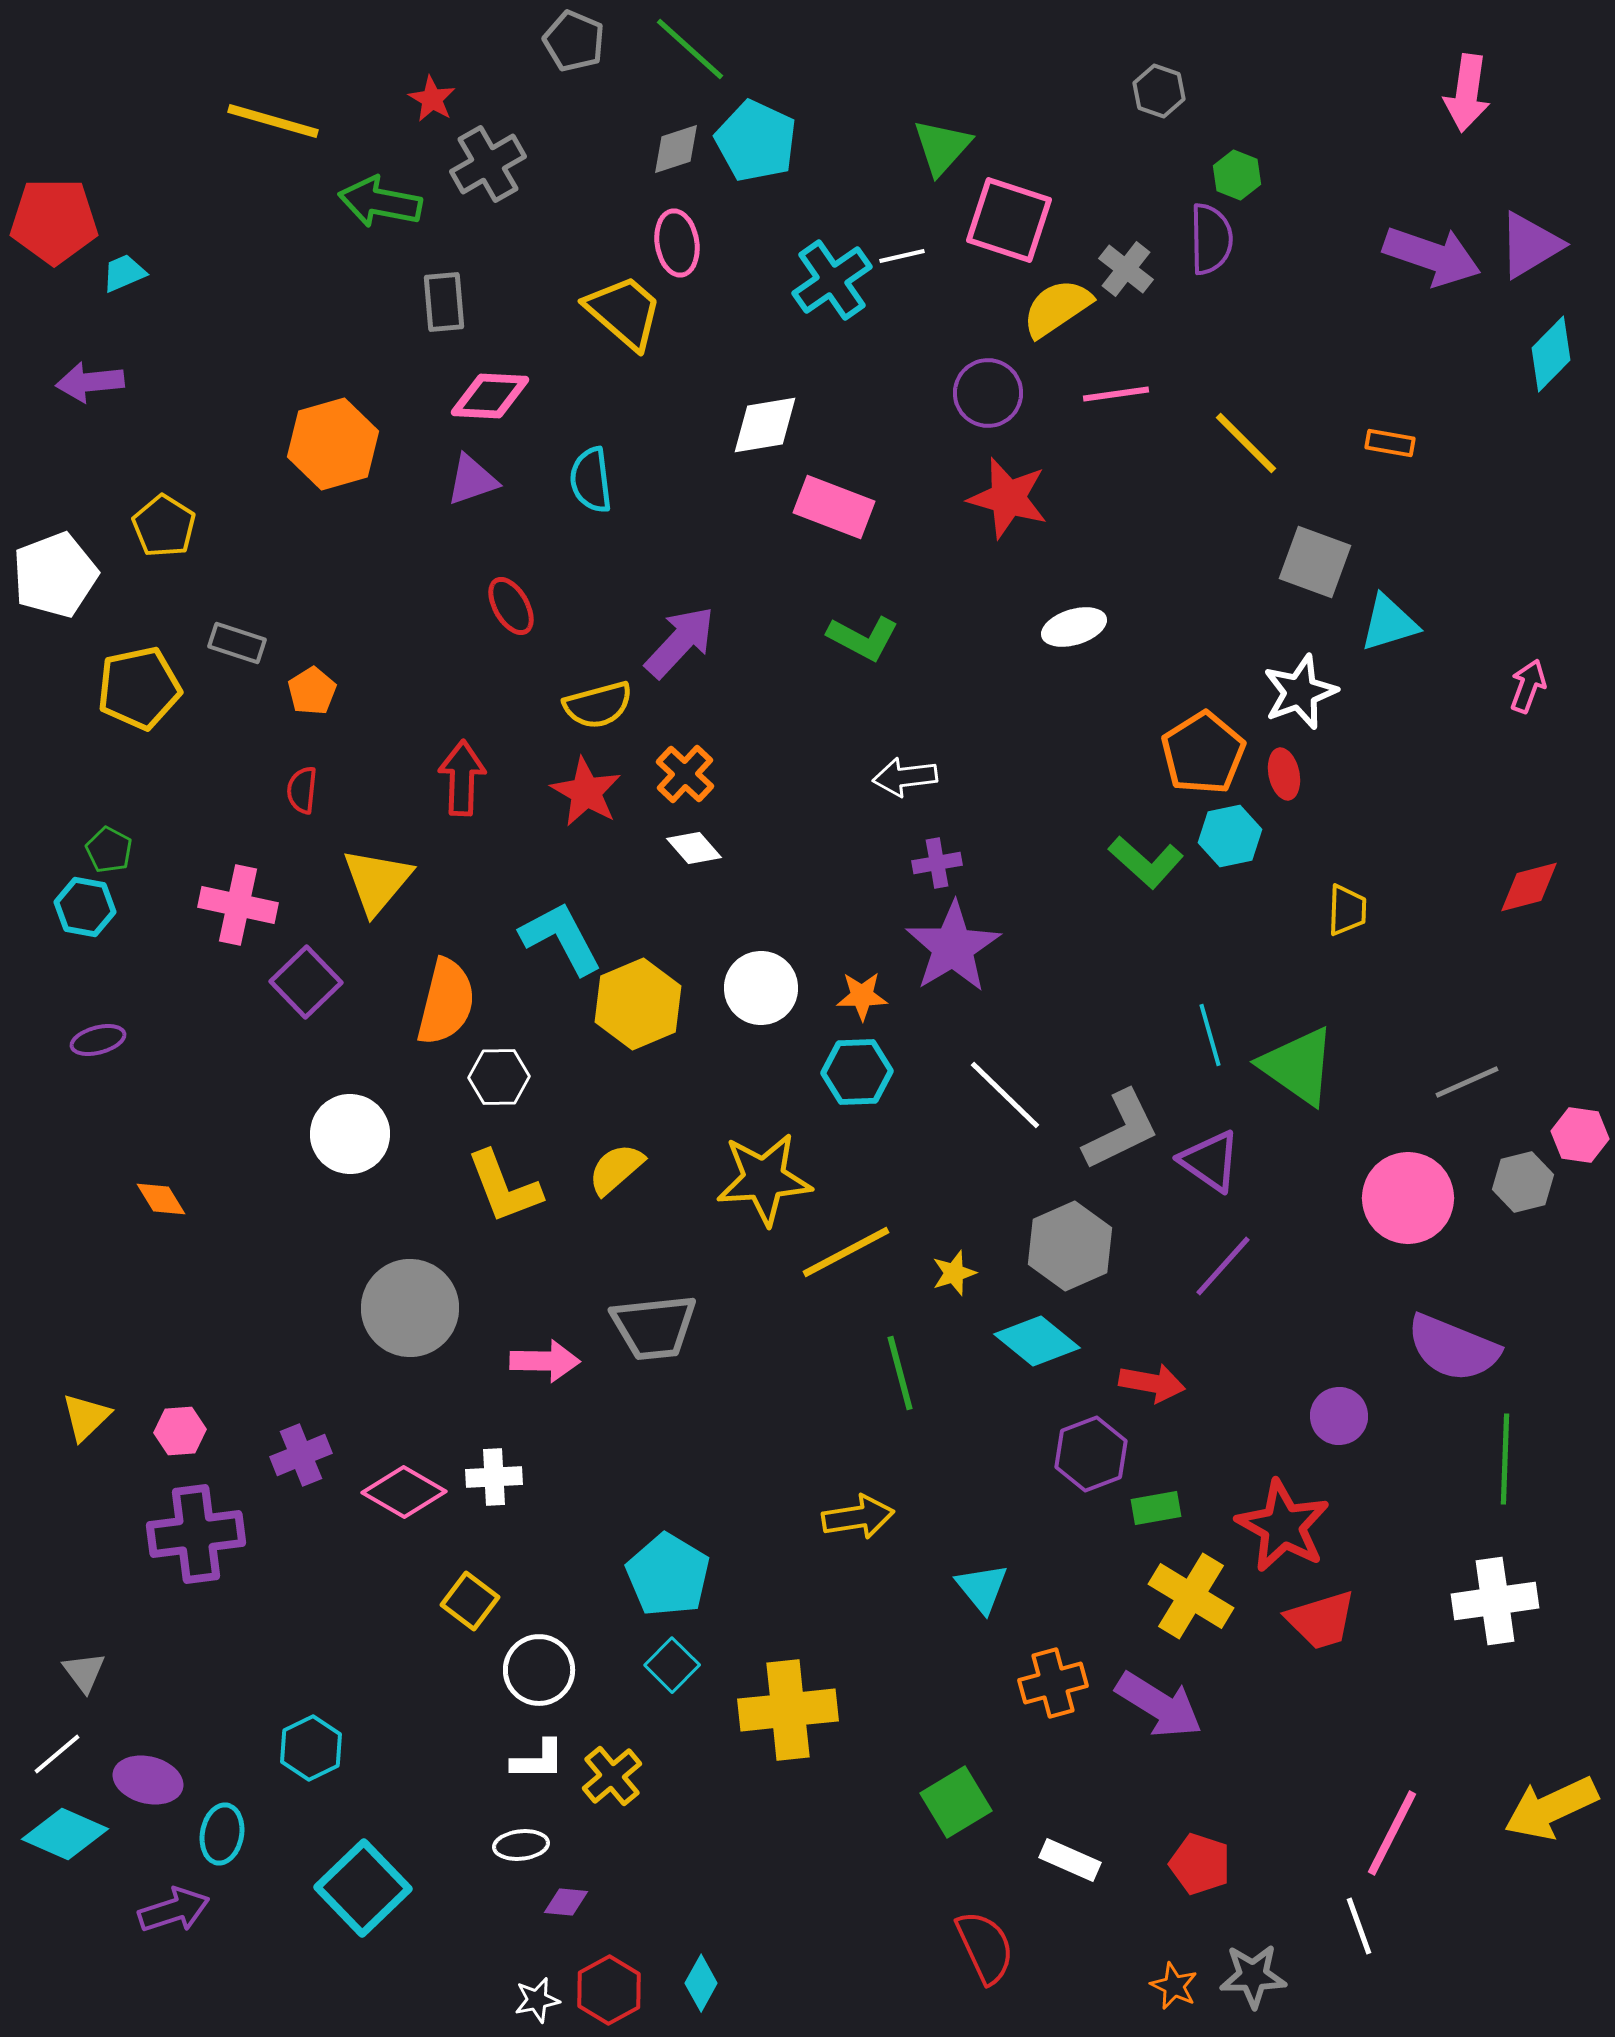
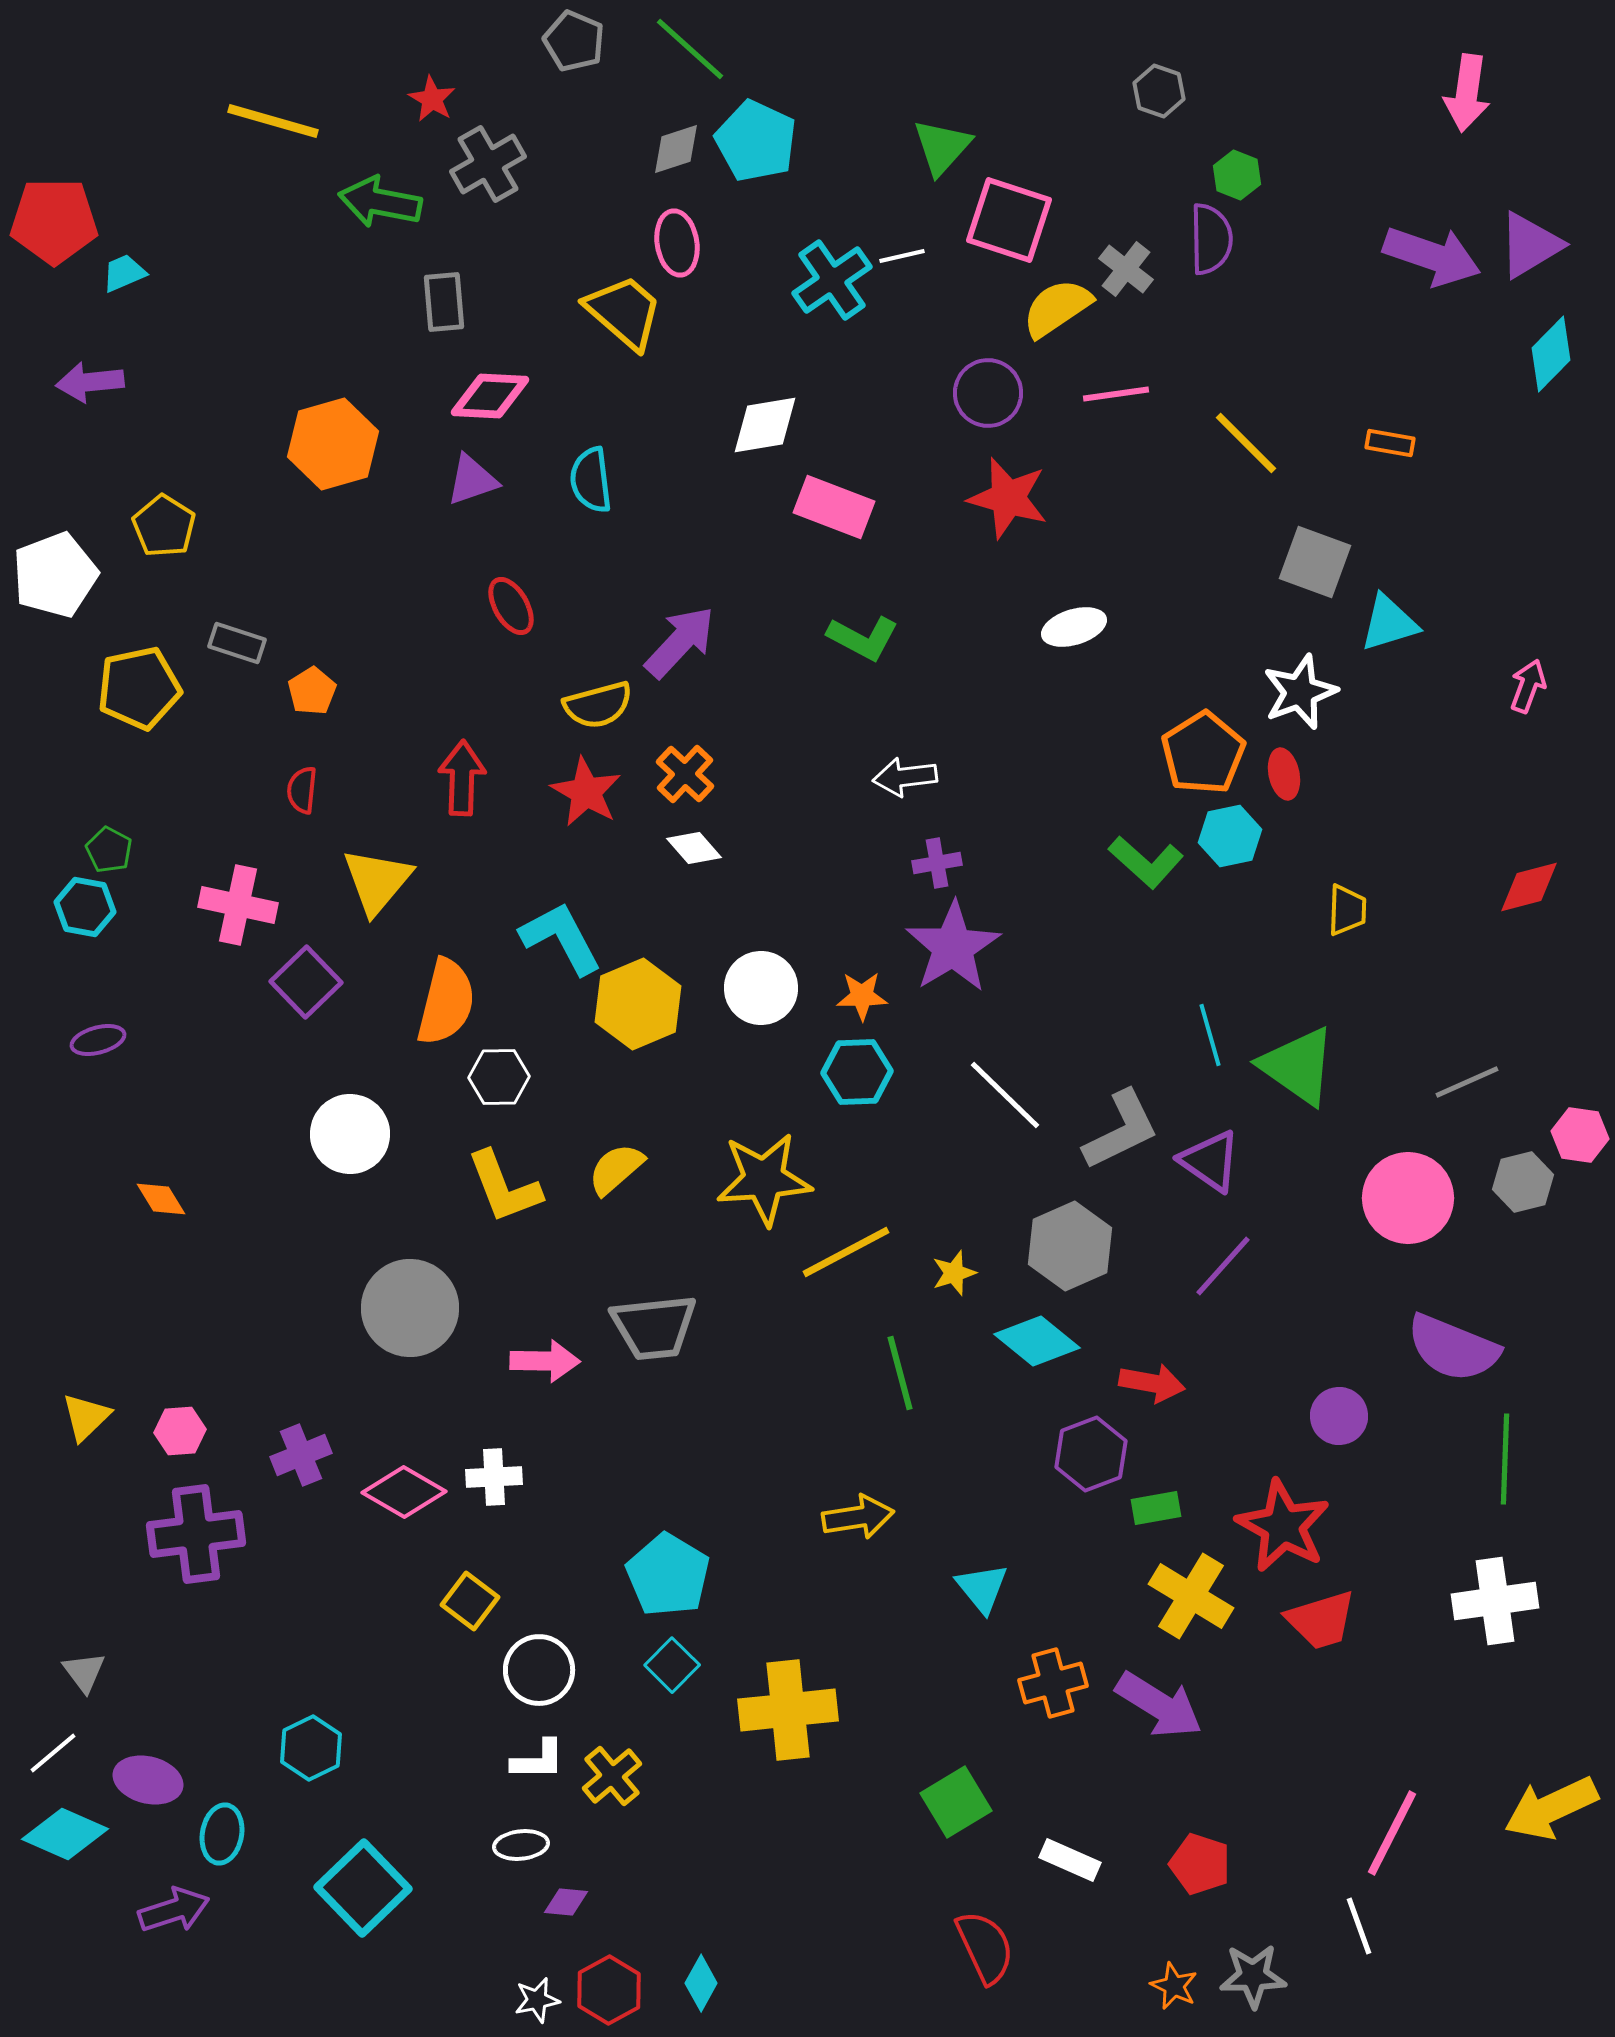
white line at (57, 1754): moved 4 px left, 1 px up
